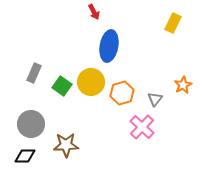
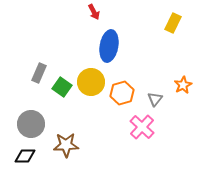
gray rectangle: moved 5 px right
green square: moved 1 px down
